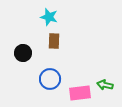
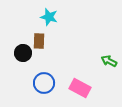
brown rectangle: moved 15 px left
blue circle: moved 6 px left, 4 px down
green arrow: moved 4 px right, 24 px up; rotated 14 degrees clockwise
pink rectangle: moved 5 px up; rotated 35 degrees clockwise
